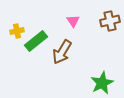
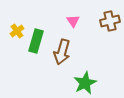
yellow cross: rotated 24 degrees counterclockwise
green rectangle: rotated 35 degrees counterclockwise
brown arrow: rotated 15 degrees counterclockwise
green star: moved 17 px left
